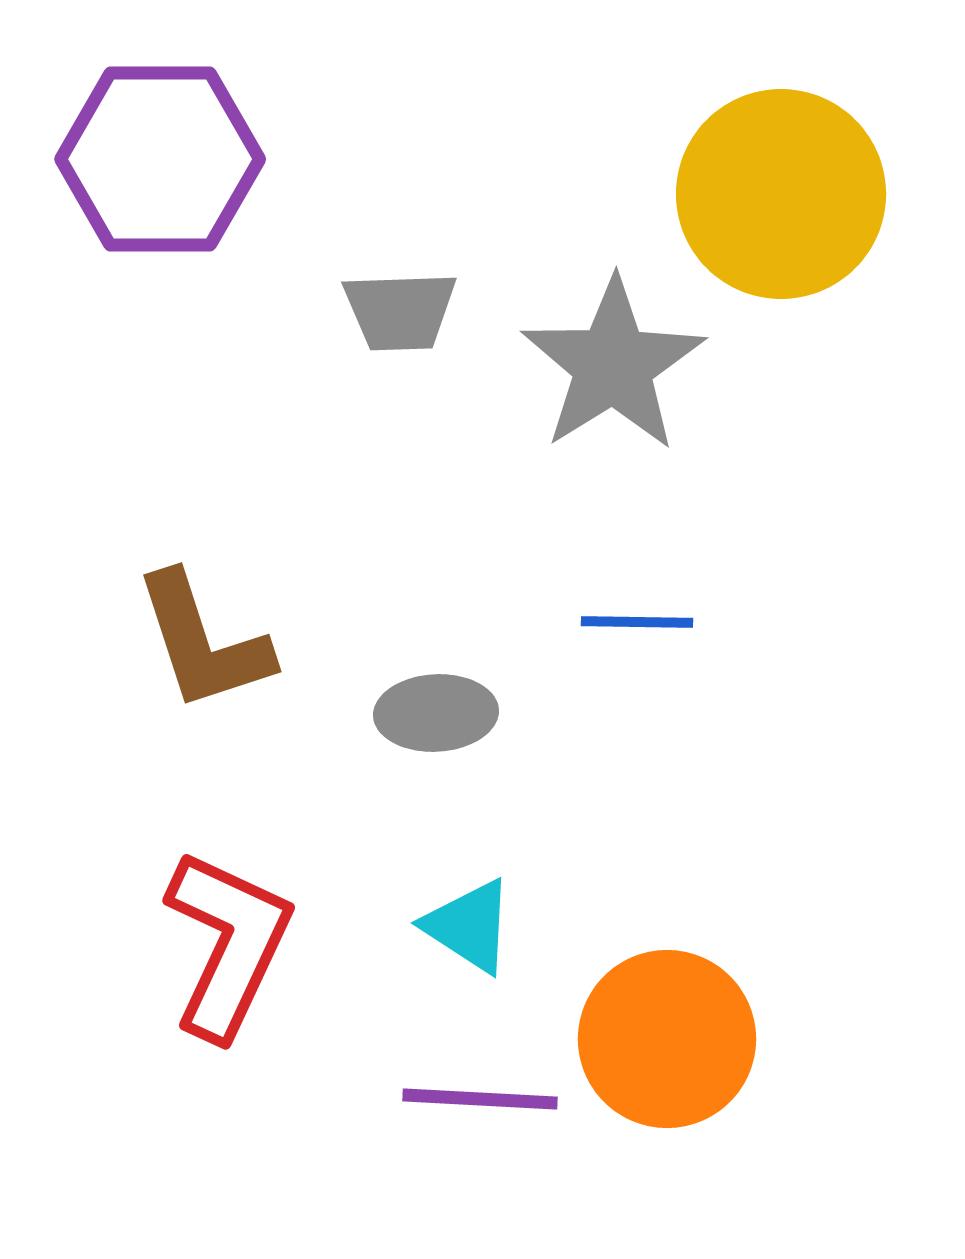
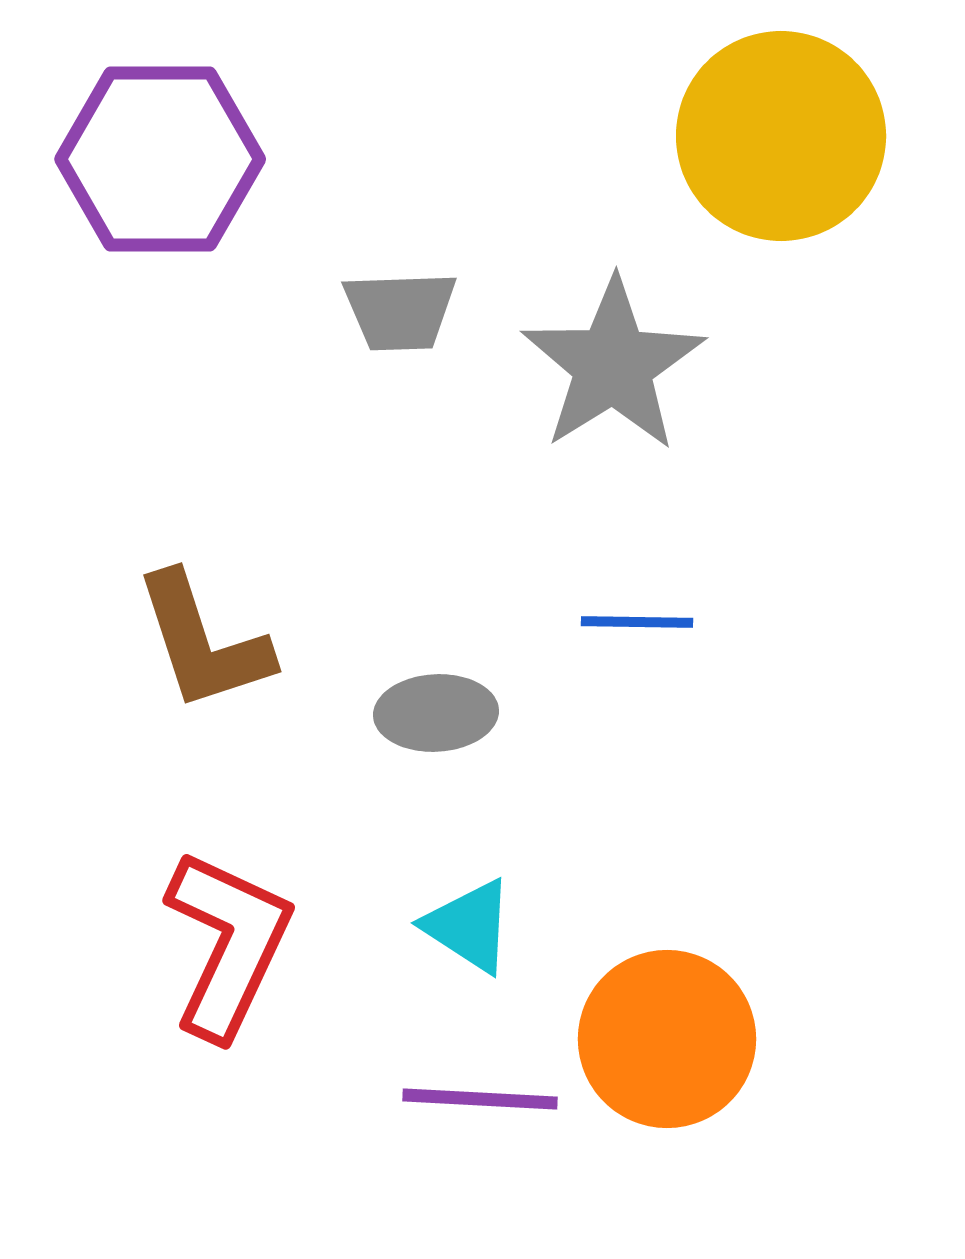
yellow circle: moved 58 px up
